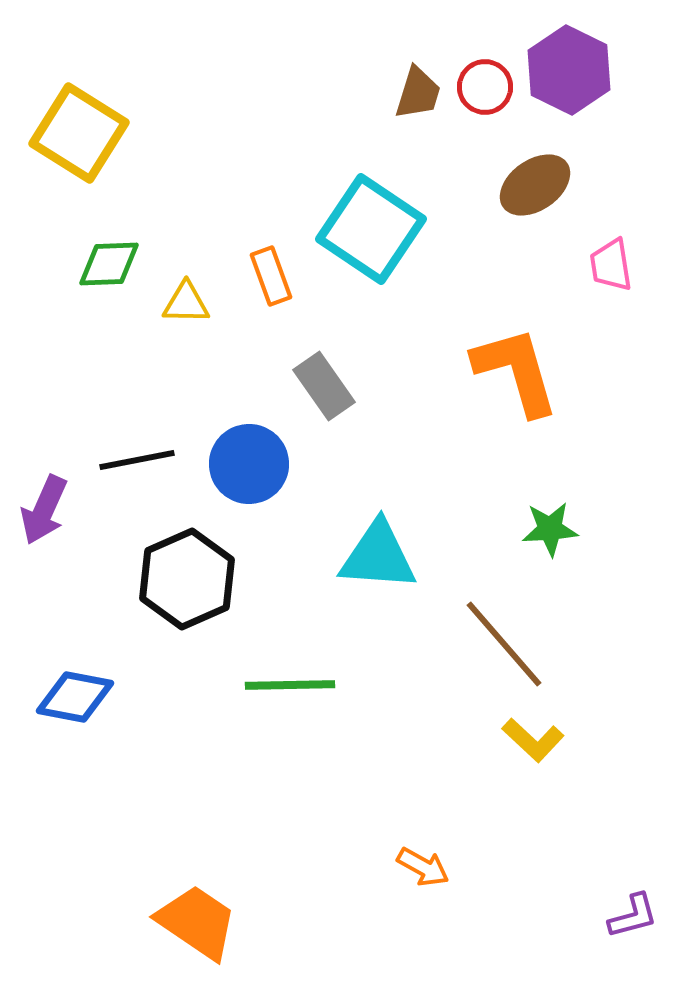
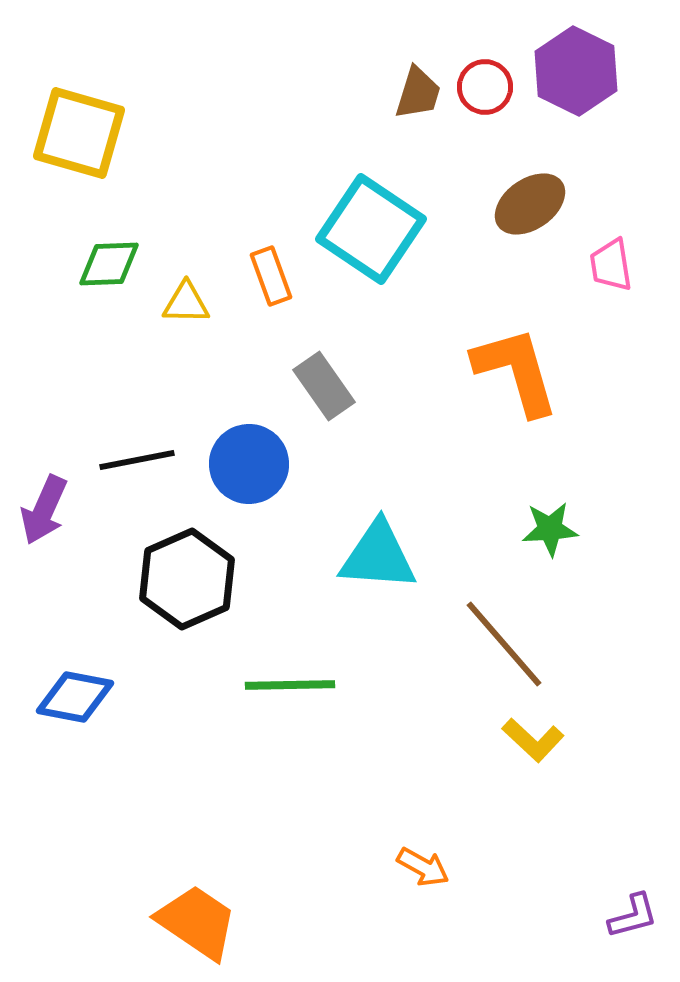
purple hexagon: moved 7 px right, 1 px down
yellow square: rotated 16 degrees counterclockwise
brown ellipse: moved 5 px left, 19 px down
